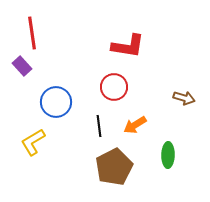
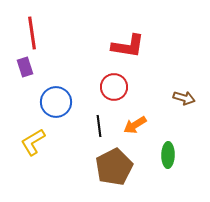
purple rectangle: moved 3 px right, 1 px down; rotated 24 degrees clockwise
